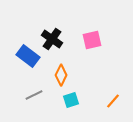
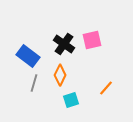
black cross: moved 12 px right, 5 px down
orange diamond: moved 1 px left
gray line: moved 12 px up; rotated 48 degrees counterclockwise
orange line: moved 7 px left, 13 px up
